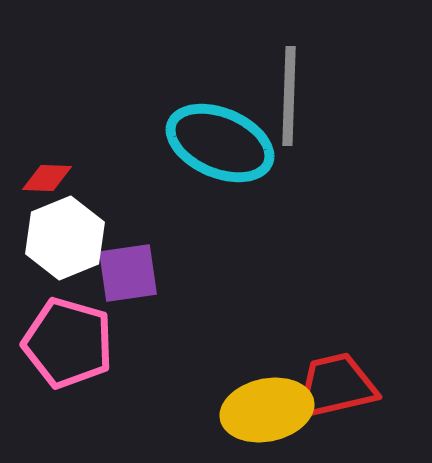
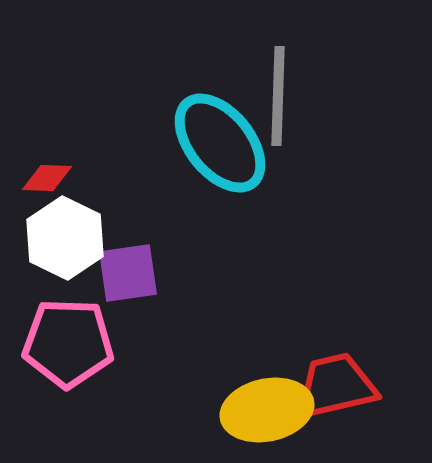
gray line: moved 11 px left
cyan ellipse: rotated 28 degrees clockwise
white hexagon: rotated 12 degrees counterclockwise
pink pentagon: rotated 14 degrees counterclockwise
